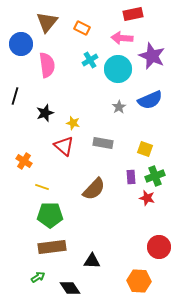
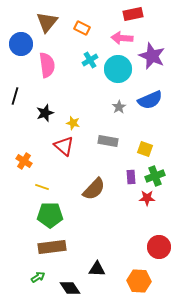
gray rectangle: moved 5 px right, 2 px up
red star: rotated 14 degrees counterclockwise
black triangle: moved 5 px right, 8 px down
